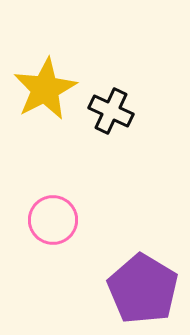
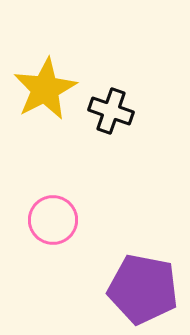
black cross: rotated 6 degrees counterclockwise
purple pentagon: rotated 20 degrees counterclockwise
